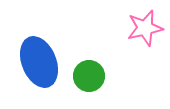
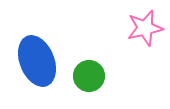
blue ellipse: moved 2 px left, 1 px up
